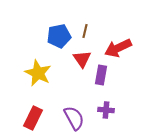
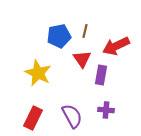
red arrow: moved 2 px left, 2 px up
purple semicircle: moved 2 px left, 2 px up
